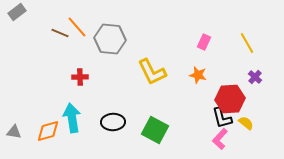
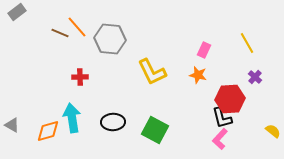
pink rectangle: moved 8 px down
yellow semicircle: moved 27 px right, 8 px down
gray triangle: moved 2 px left, 7 px up; rotated 21 degrees clockwise
